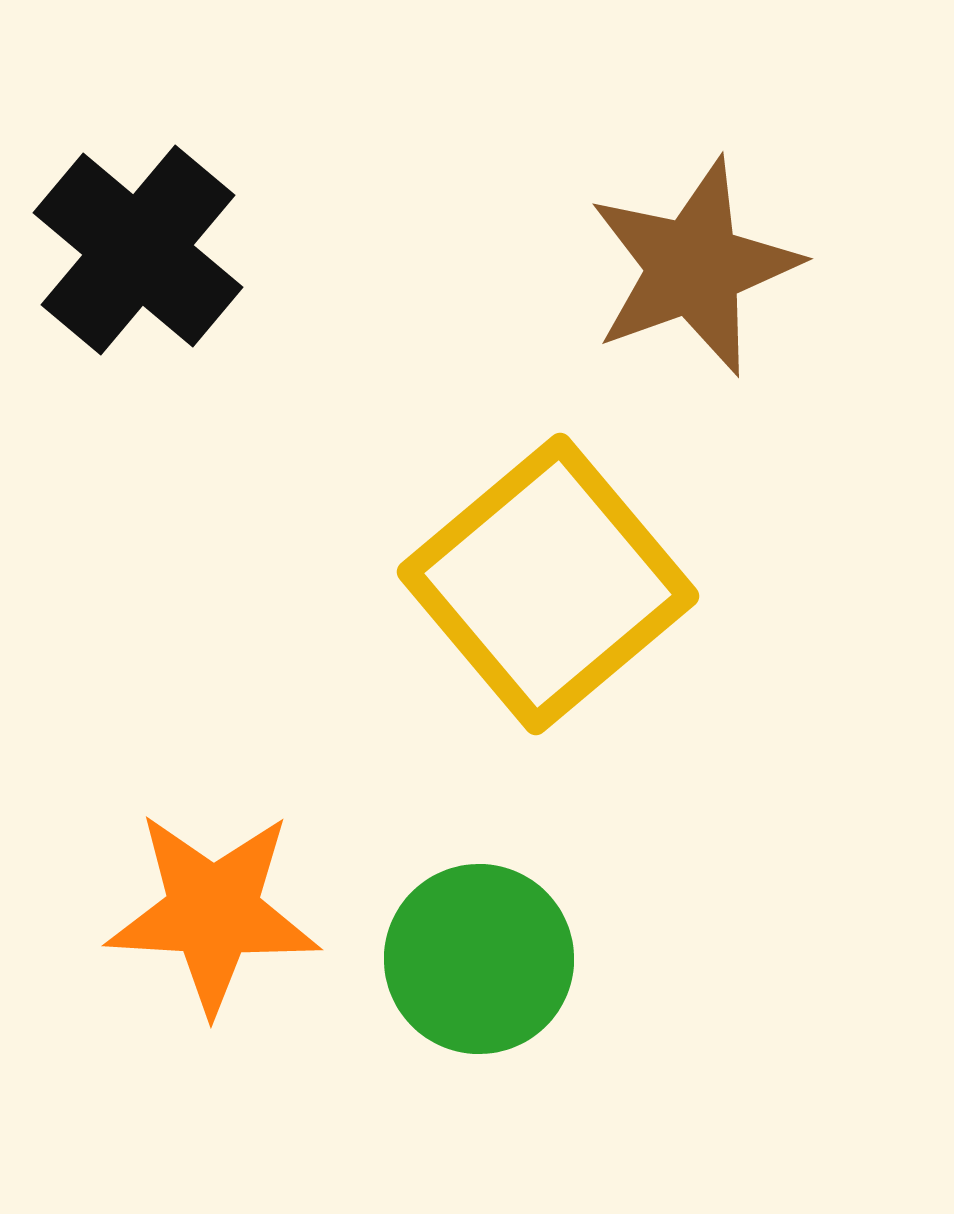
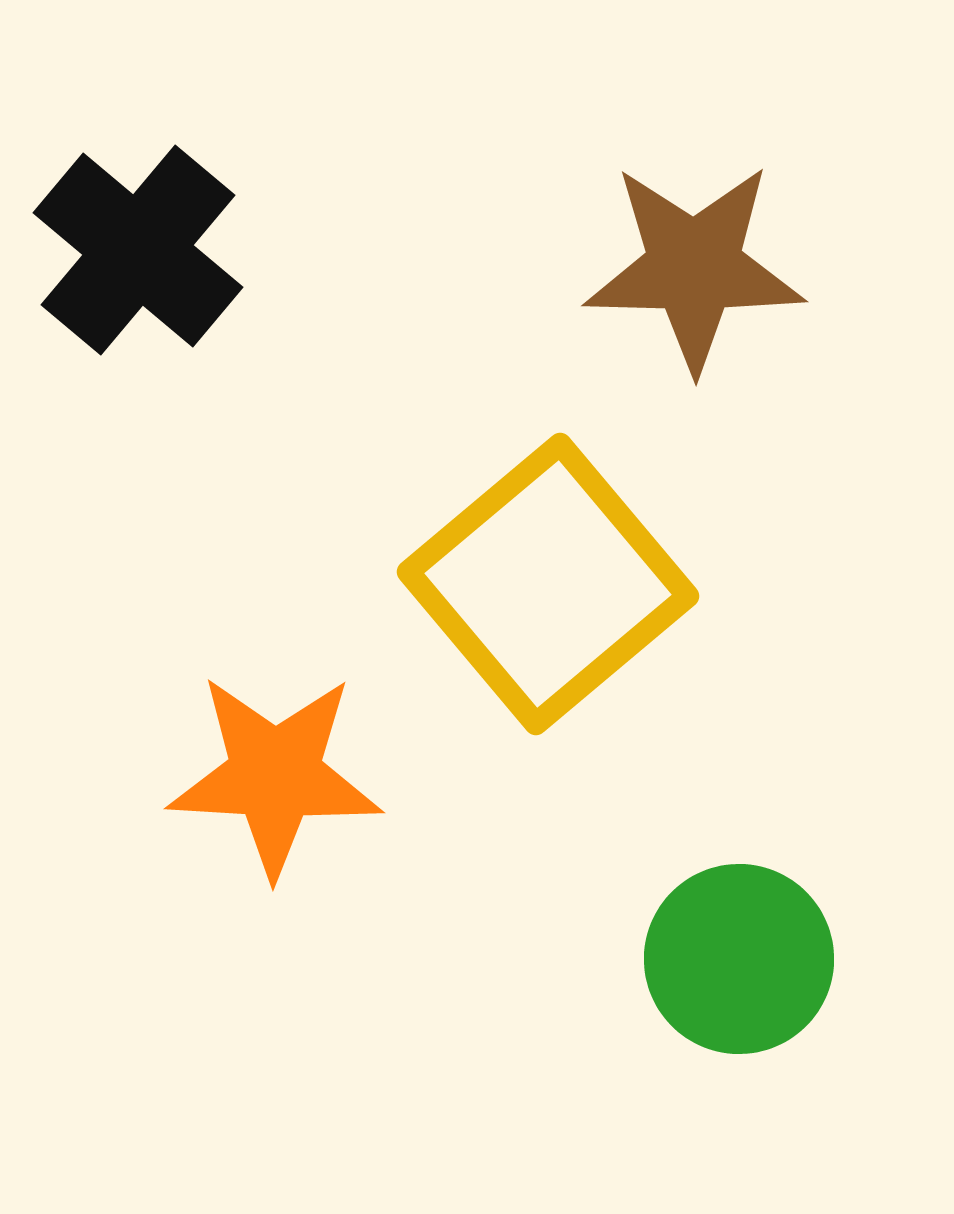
brown star: rotated 21 degrees clockwise
orange star: moved 62 px right, 137 px up
green circle: moved 260 px right
